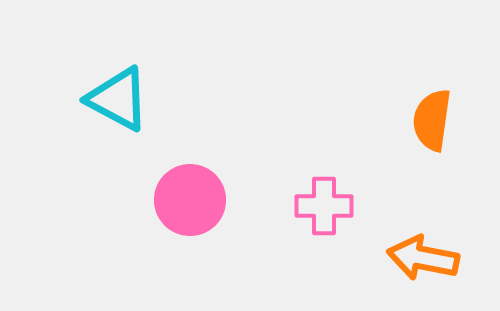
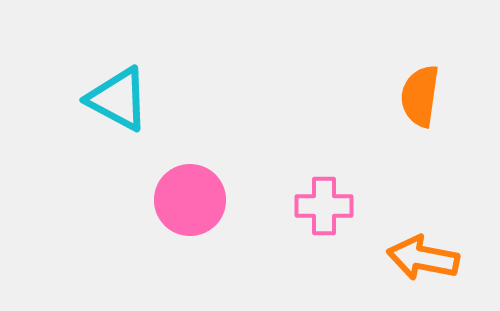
orange semicircle: moved 12 px left, 24 px up
